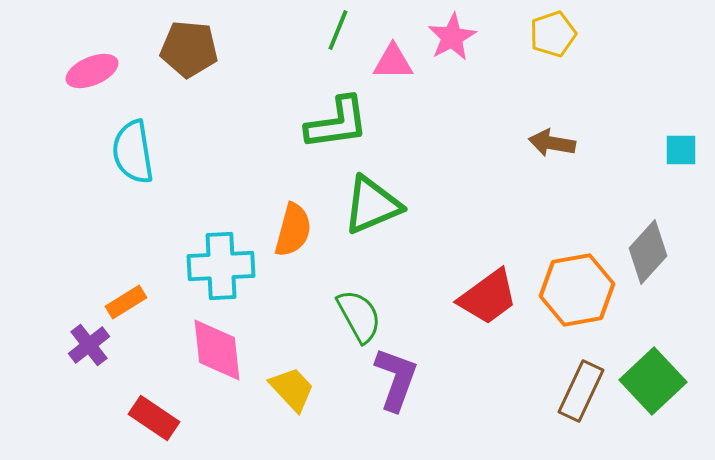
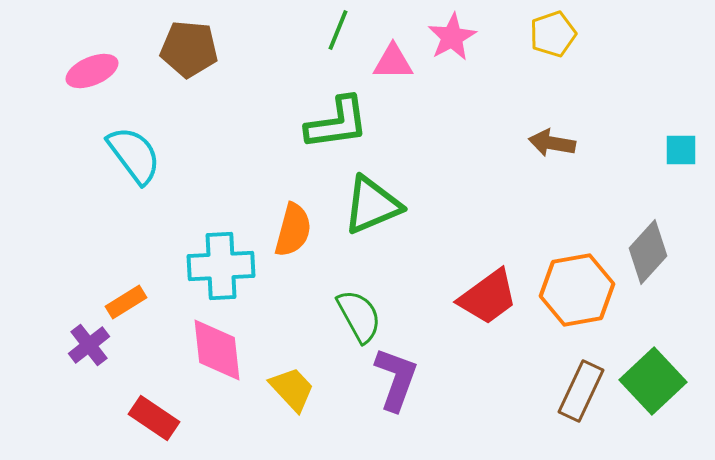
cyan semicircle: moved 1 px right, 3 px down; rotated 152 degrees clockwise
